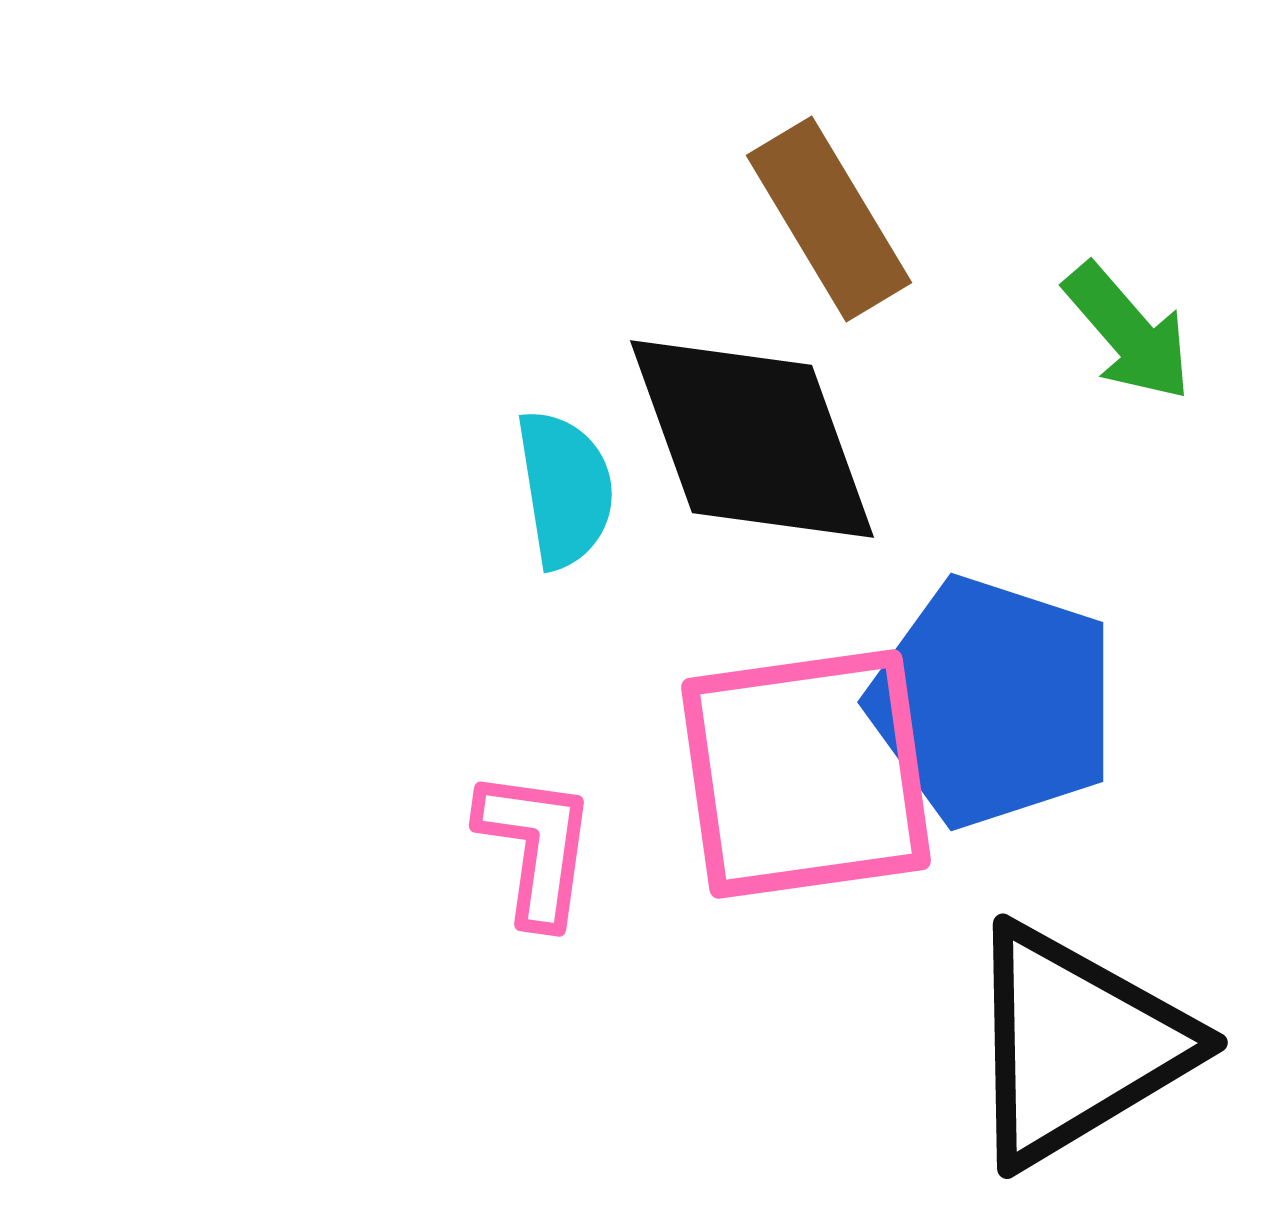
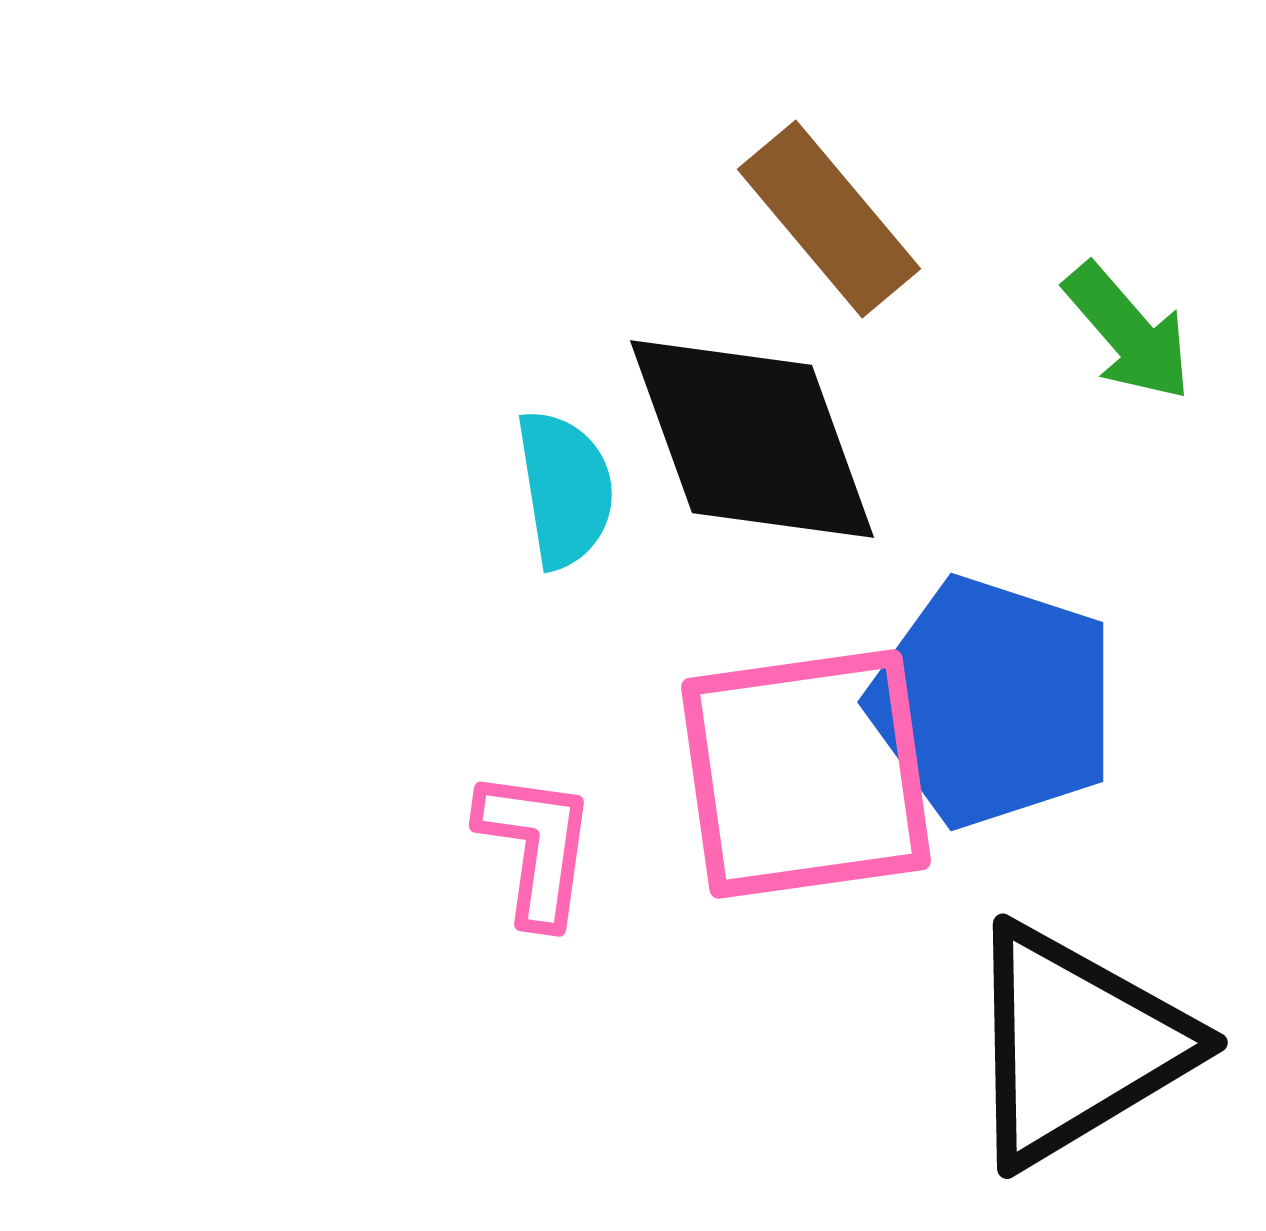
brown rectangle: rotated 9 degrees counterclockwise
